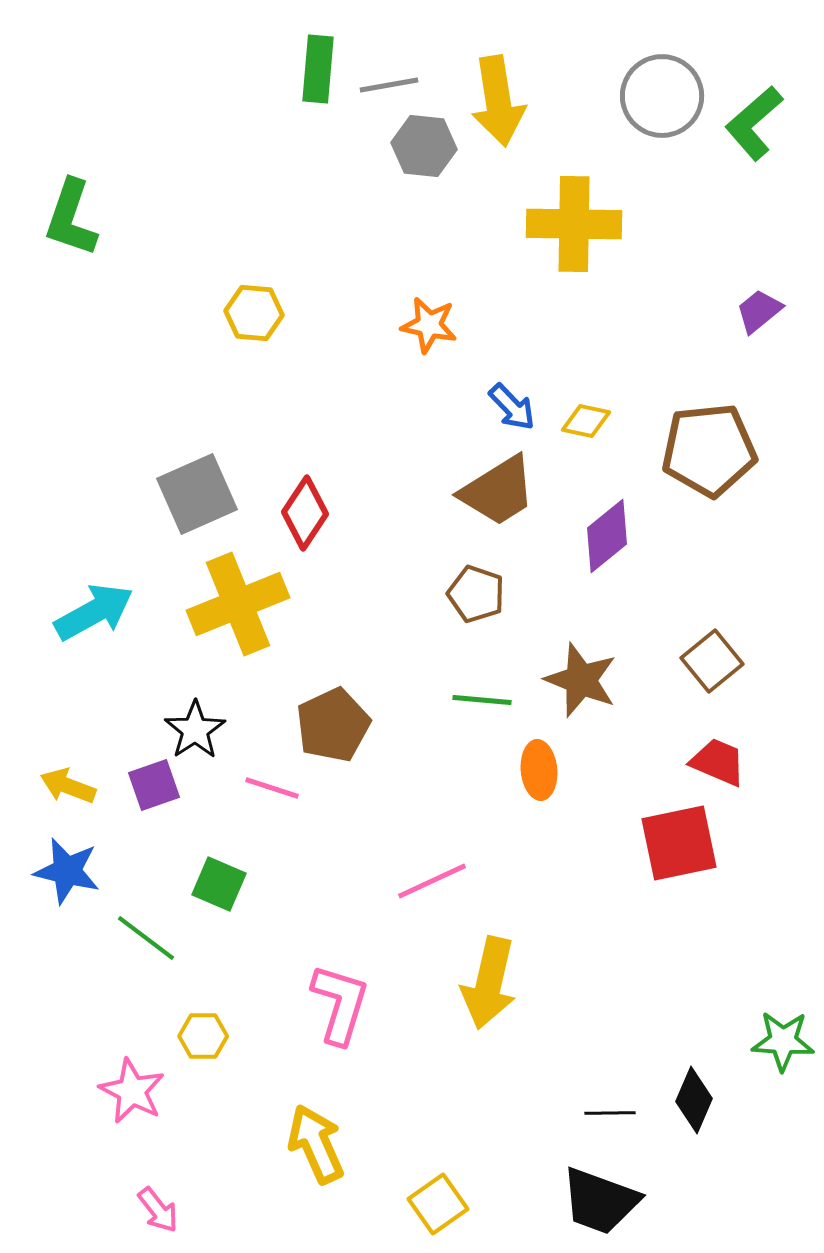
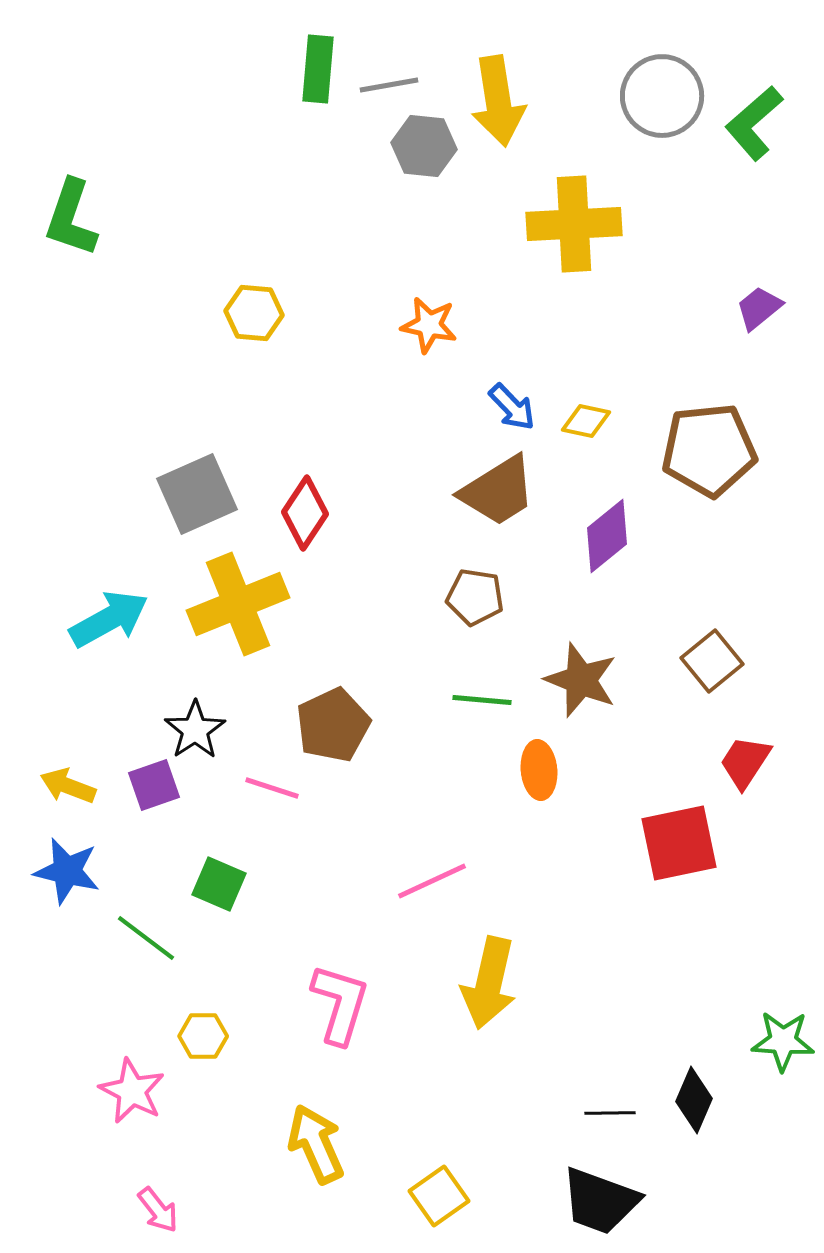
yellow cross at (574, 224): rotated 4 degrees counterclockwise
purple trapezoid at (759, 311): moved 3 px up
brown pentagon at (476, 594): moved 1 px left, 3 px down; rotated 10 degrees counterclockwise
cyan arrow at (94, 612): moved 15 px right, 7 px down
red trapezoid at (718, 762): moved 27 px right; rotated 80 degrees counterclockwise
yellow square at (438, 1204): moved 1 px right, 8 px up
